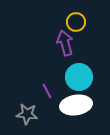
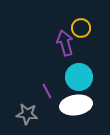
yellow circle: moved 5 px right, 6 px down
